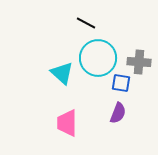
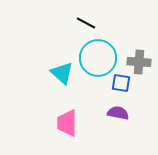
purple semicircle: rotated 100 degrees counterclockwise
